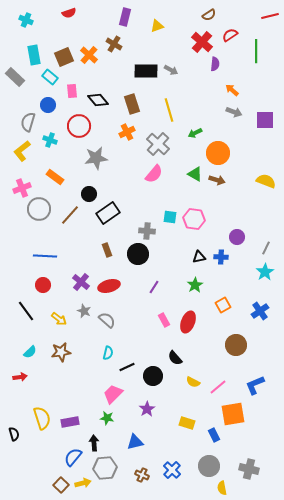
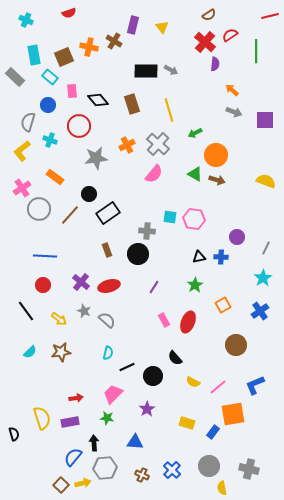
purple rectangle at (125, 17): moved 8 px right, 8 px down
yellow triangle at (157, 26): moved 5 px right, 1 px down; rotated 48 degrees counterclockwise
red cross at (202, 42): moved 3 px right
brown cross at (114, 44): moved 3 px up
orange cross at (89, 55): moved 8 px up; rotated 30 degrees counterclockwise
orange cross at (127, 132): moved 13 px down
orange circle at (218, 153): moved 2 px left, 2 px down
pink cross at (22, 188): rotated 12 degrees counterclockwise
cyan star at (265, 272): moved 2 px left, 6 px down
red arrow at (20, 377): moved 56 px right, 21 px down
blue rectangle at (214, 435): moved 1 px left, 3 px up; rotated 64 degrees clockwise
blue triangle at (135, 442): rotated 18 degrees clockwise
